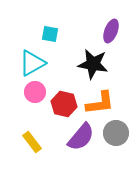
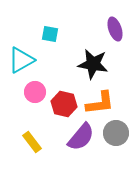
purple ellipse: moved 4 px right, 2 px up; rotated 40 degrees counterclockwise
cyan triangle: moved 11 px left, 3 px up
